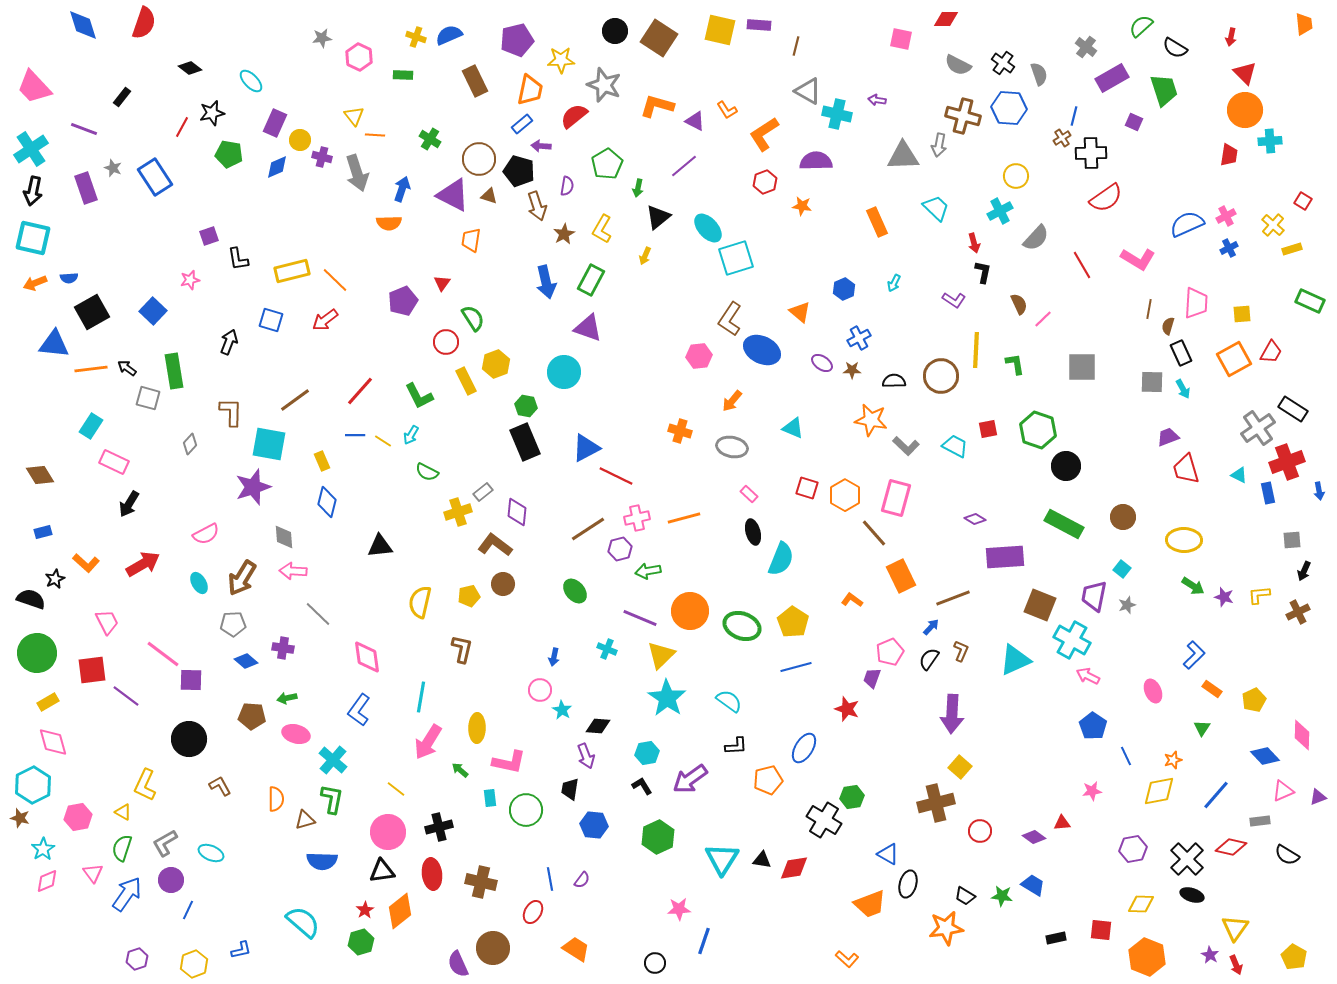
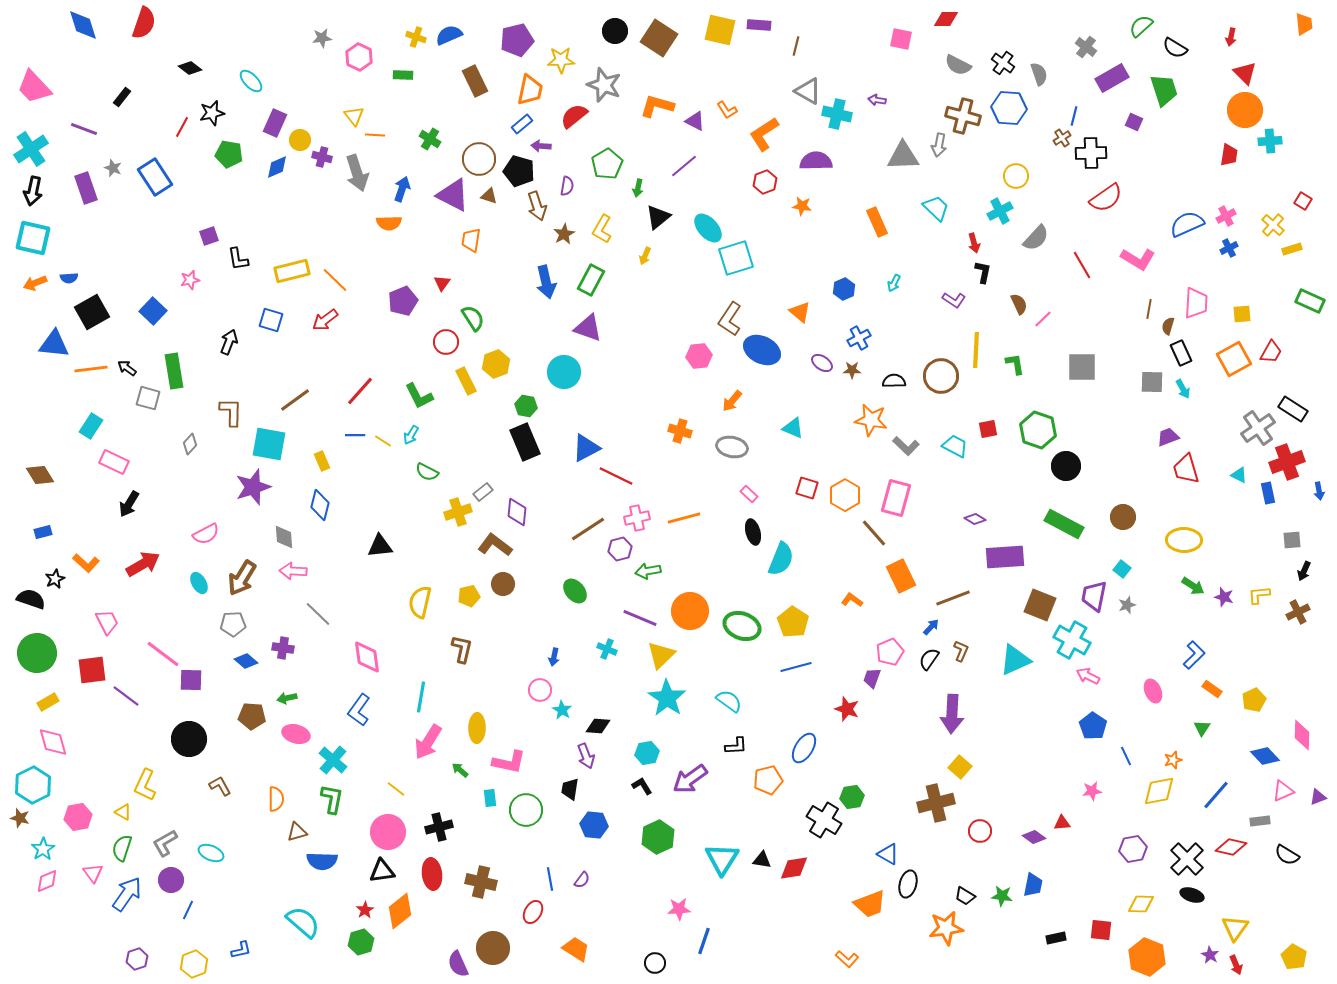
blue diamond at (327, 502): moved 7 px left, 3 px down
brown triangle at (305, 820): moved 8 px left, 12 px down
blue trapezoid at (1033, 885): rotated 70 degrees clockwise
